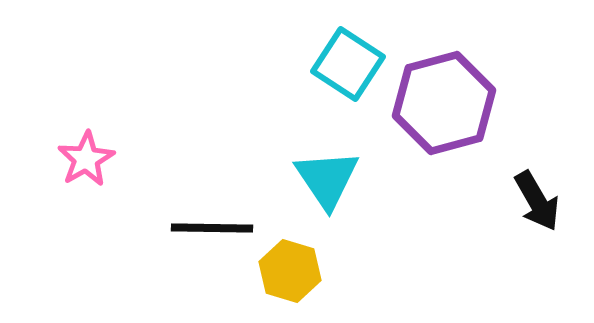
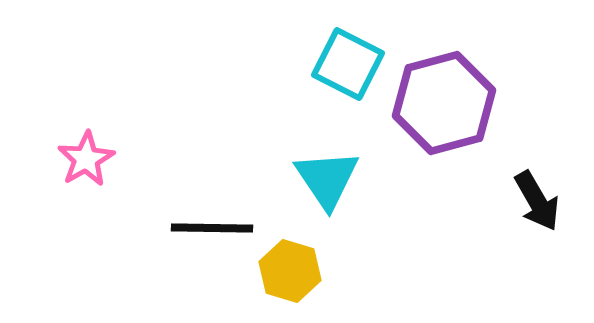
cyan square: rotated 6 degrees counterclockwise
